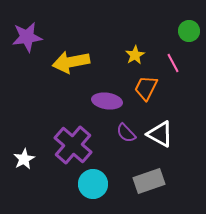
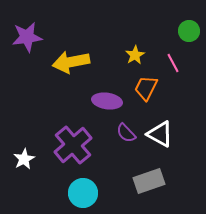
purple cross: rotated 9 degrees clockwise
cyan circle: moved 10 px left, 9 px down
